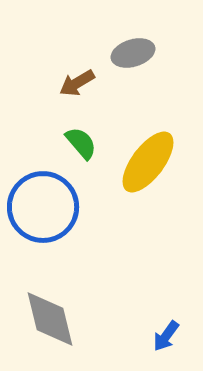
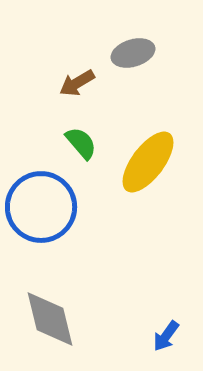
blue circle: moved 2 px left
